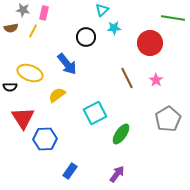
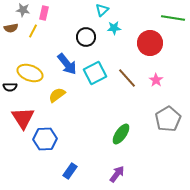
brown line: rotated 15 degrees counterclockwise
cyan square: moved 40 px up
